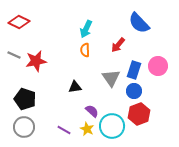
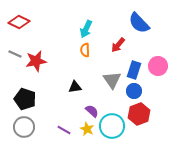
gray line: moved 1 px right, 1 px up
gray triangle: moved 1 px right, 2 px down
